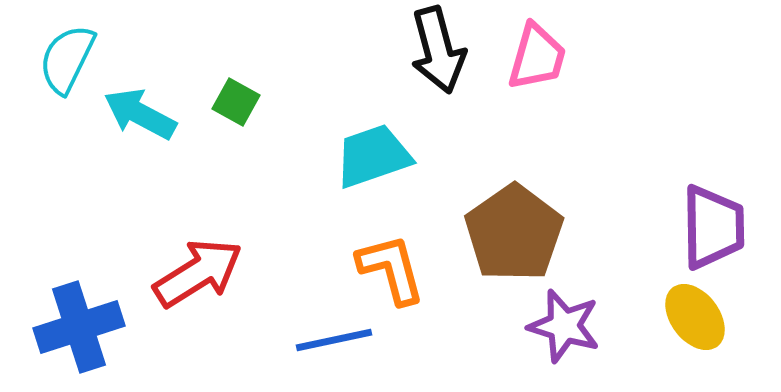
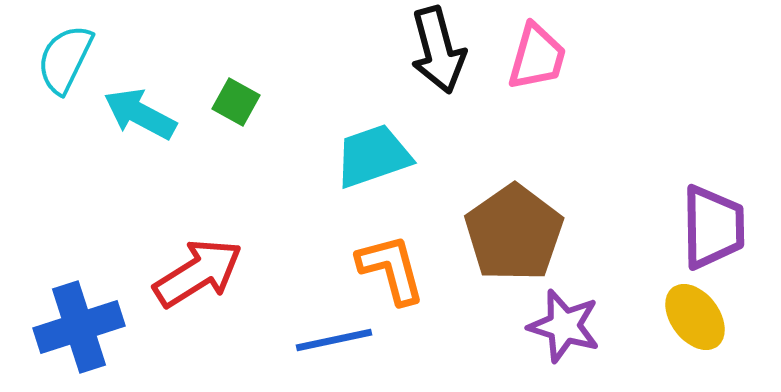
cyan semicircle: moved 2 px left
